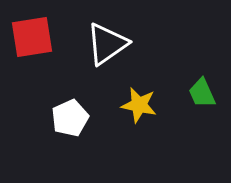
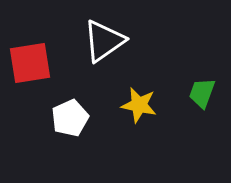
red square: moved 2 px left, 26 px down
white triangle: moved 3 px left, 3 px up
green trapezoid: rotated 44 degrees clockwise
